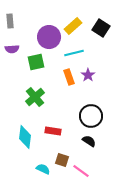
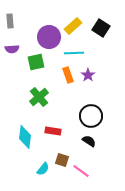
cyan line: rotated 12 degrees clockwise
orange rectangle: moved 1 px left, 2 px up
green cross: moved 4 px right
cyan semicircle: rotated 104 degrees clockwise
